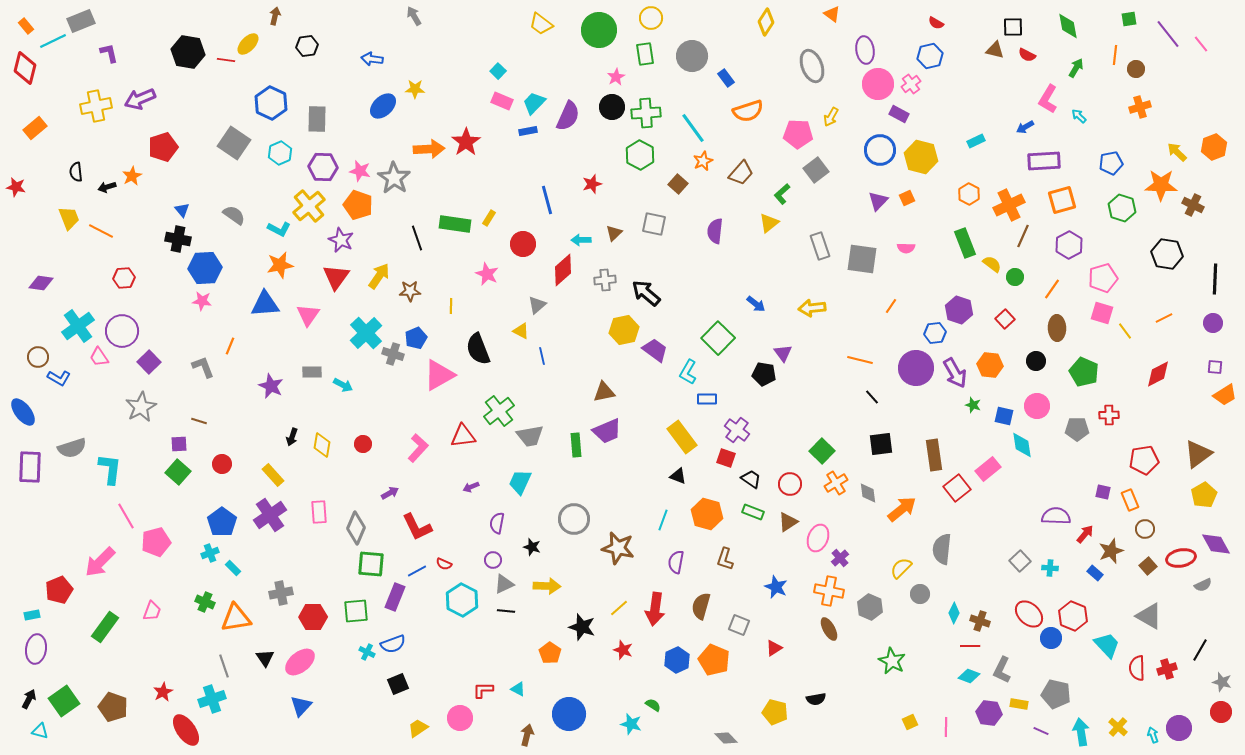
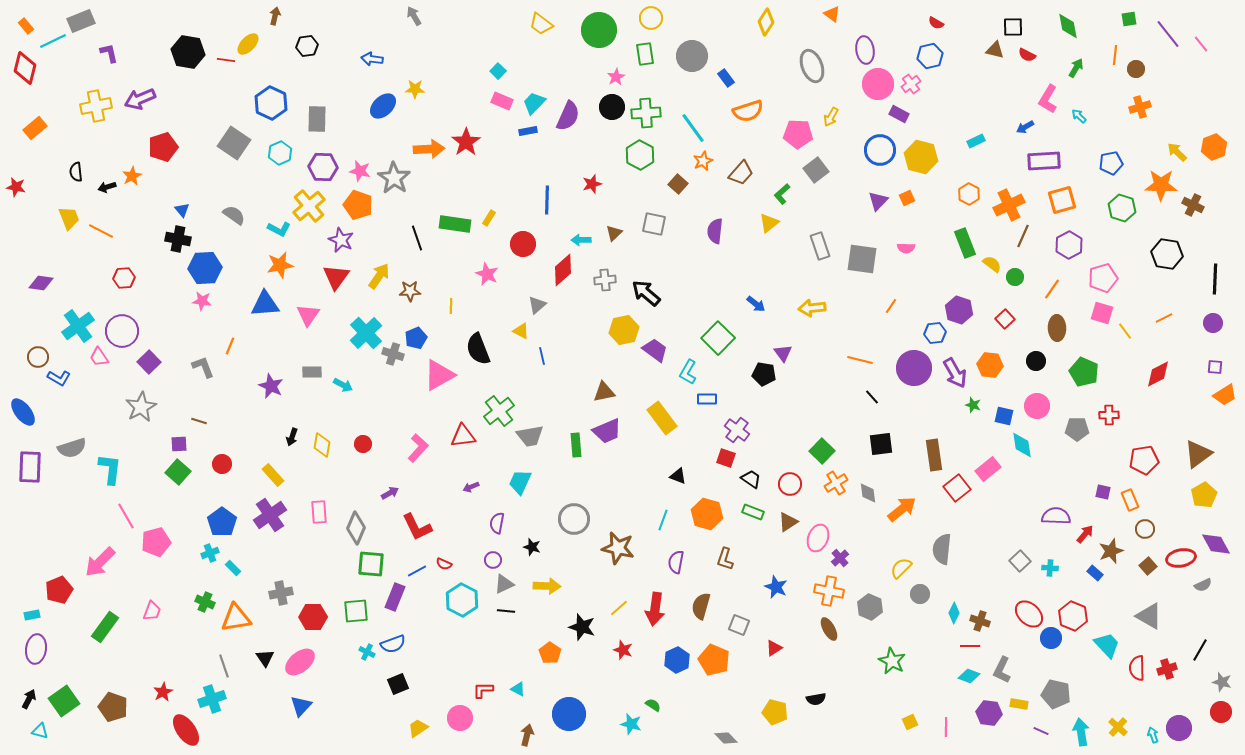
blue line at (547, 200): rotated 16 degrees clockwise
purple circle at (916, 368): moved 2 px left
yellow rectangle at (682, 437): moved 20 px left, 19 px up
